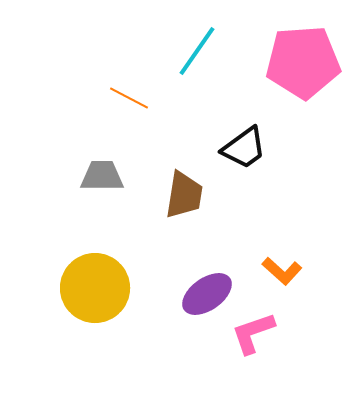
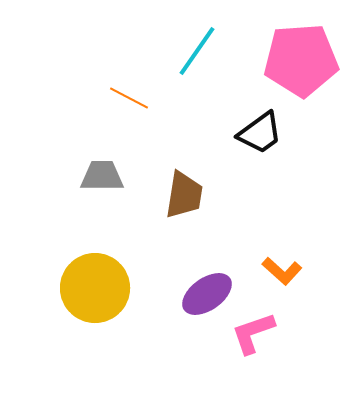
pink pentagon: moved 2 px left, 2 px up
black trapezoid: moved 16 px right, 15 px up
